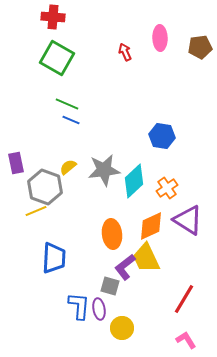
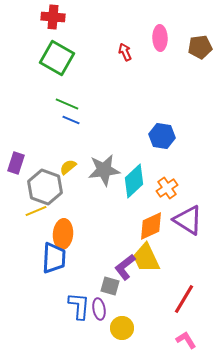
purple rectangle: rotated 30 degrees clockwise
orange ellipse: moved 49 px left; rotated 12 degrees clockwise
